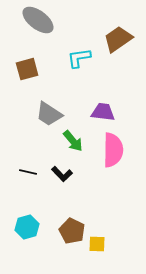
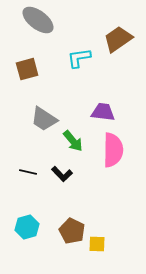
gray trapezoid: moved 5 px left, 5 px down
